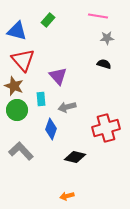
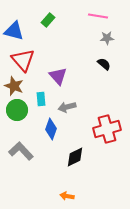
blue triangle: moved 3 px left
black semicircle: rotated 24 degrees clockwise
red cross: moved 1 px right, 1 px down
black diamond: rotated 40 degrees counterclockwise
orange arrow: rotated 24 degrees clockwise
